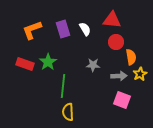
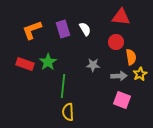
red triangle: moved 9 px right, 3 px up
